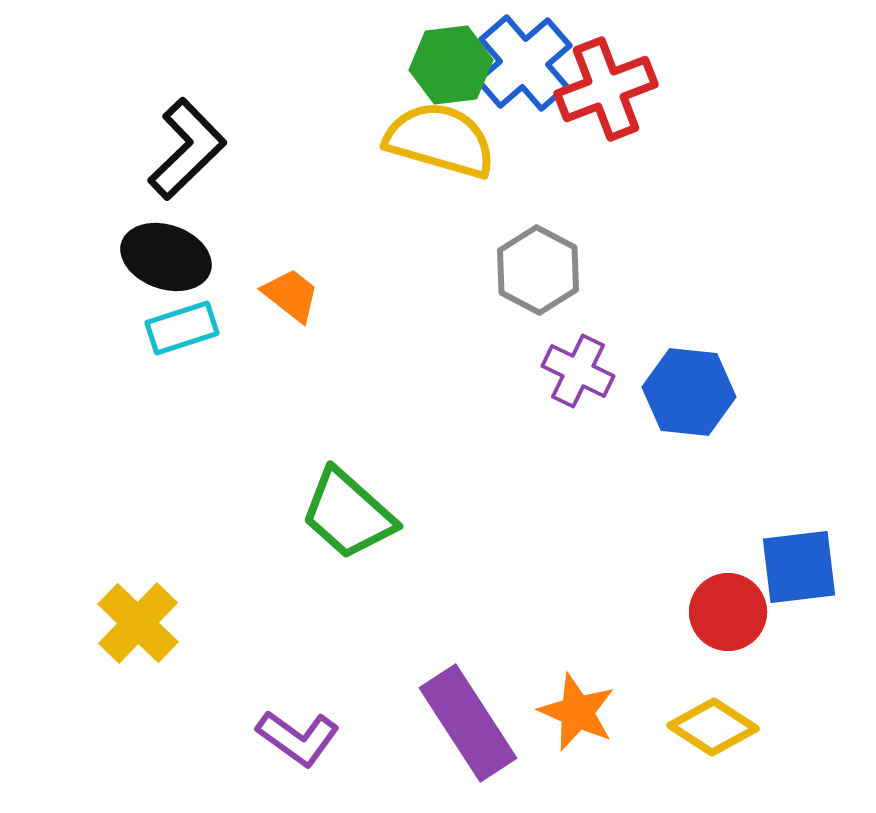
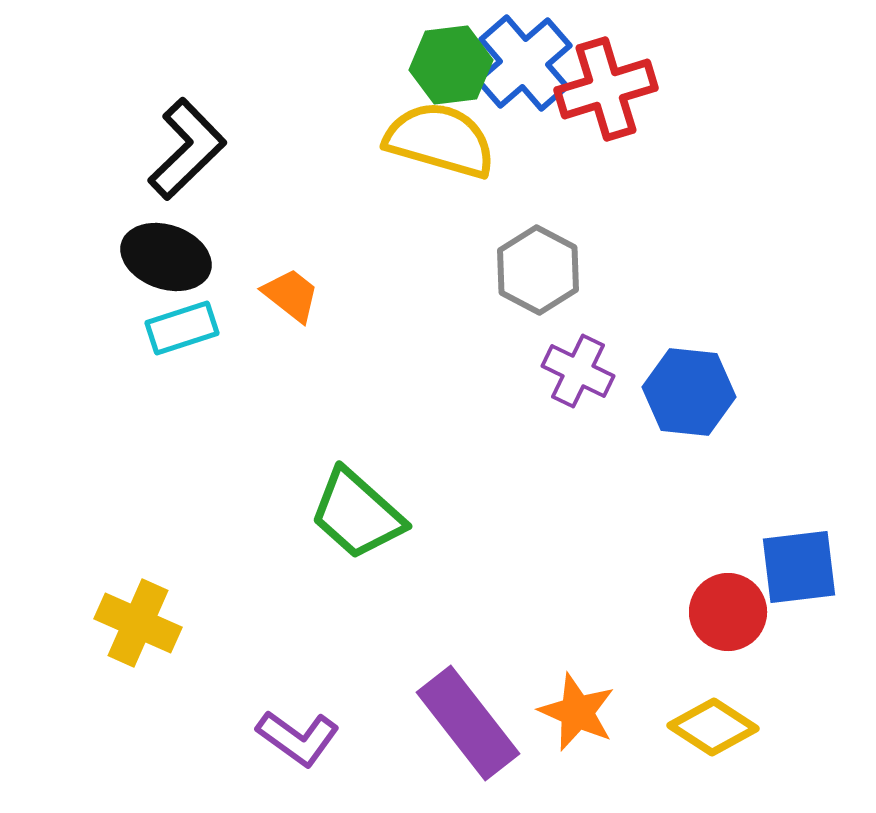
red cross: rotated 4 degrees clockwise
green trapezoid: moved 9 px right
yellow cross: rotated 20 degrees counterclockwise
purple rectangle: rotated 5 degrees counterclockwise
